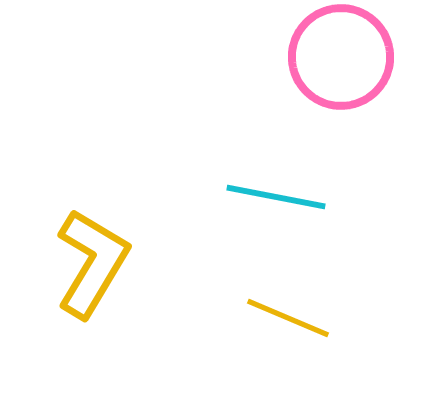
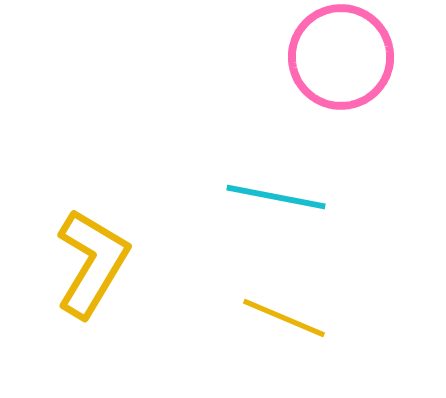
yellow line: moved 4 px left
